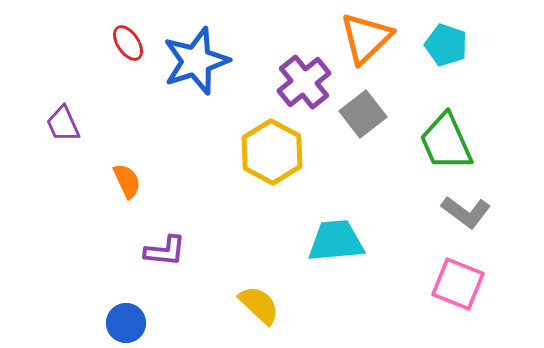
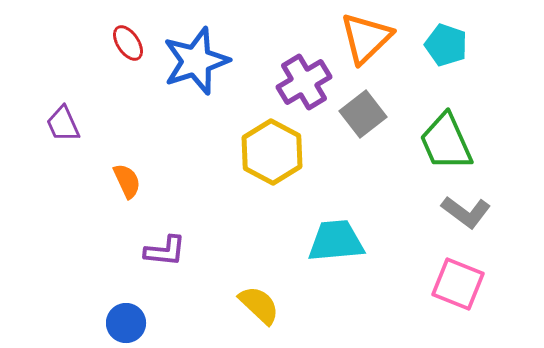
purple cross: rotated 8 degrees clockwise
